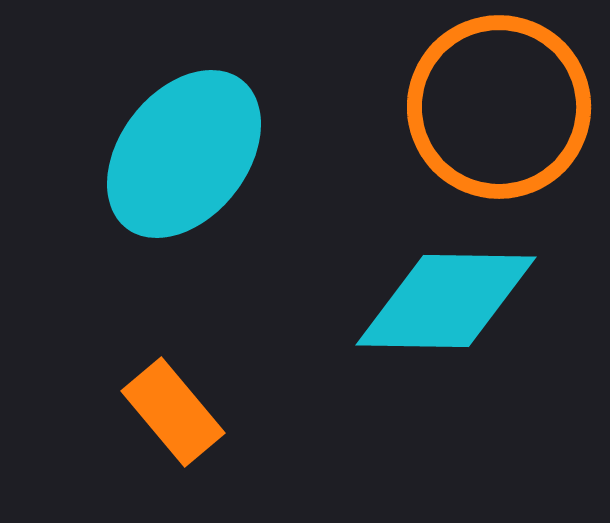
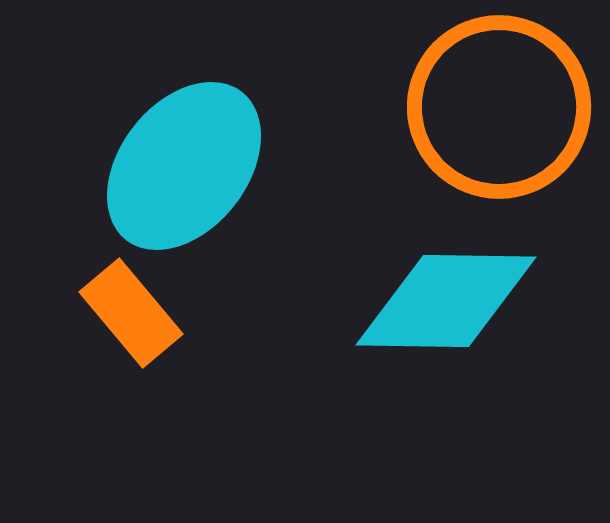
cyan ellipse: moved 12 px down
orange rectangle: moved 42 px left, 99 px up
